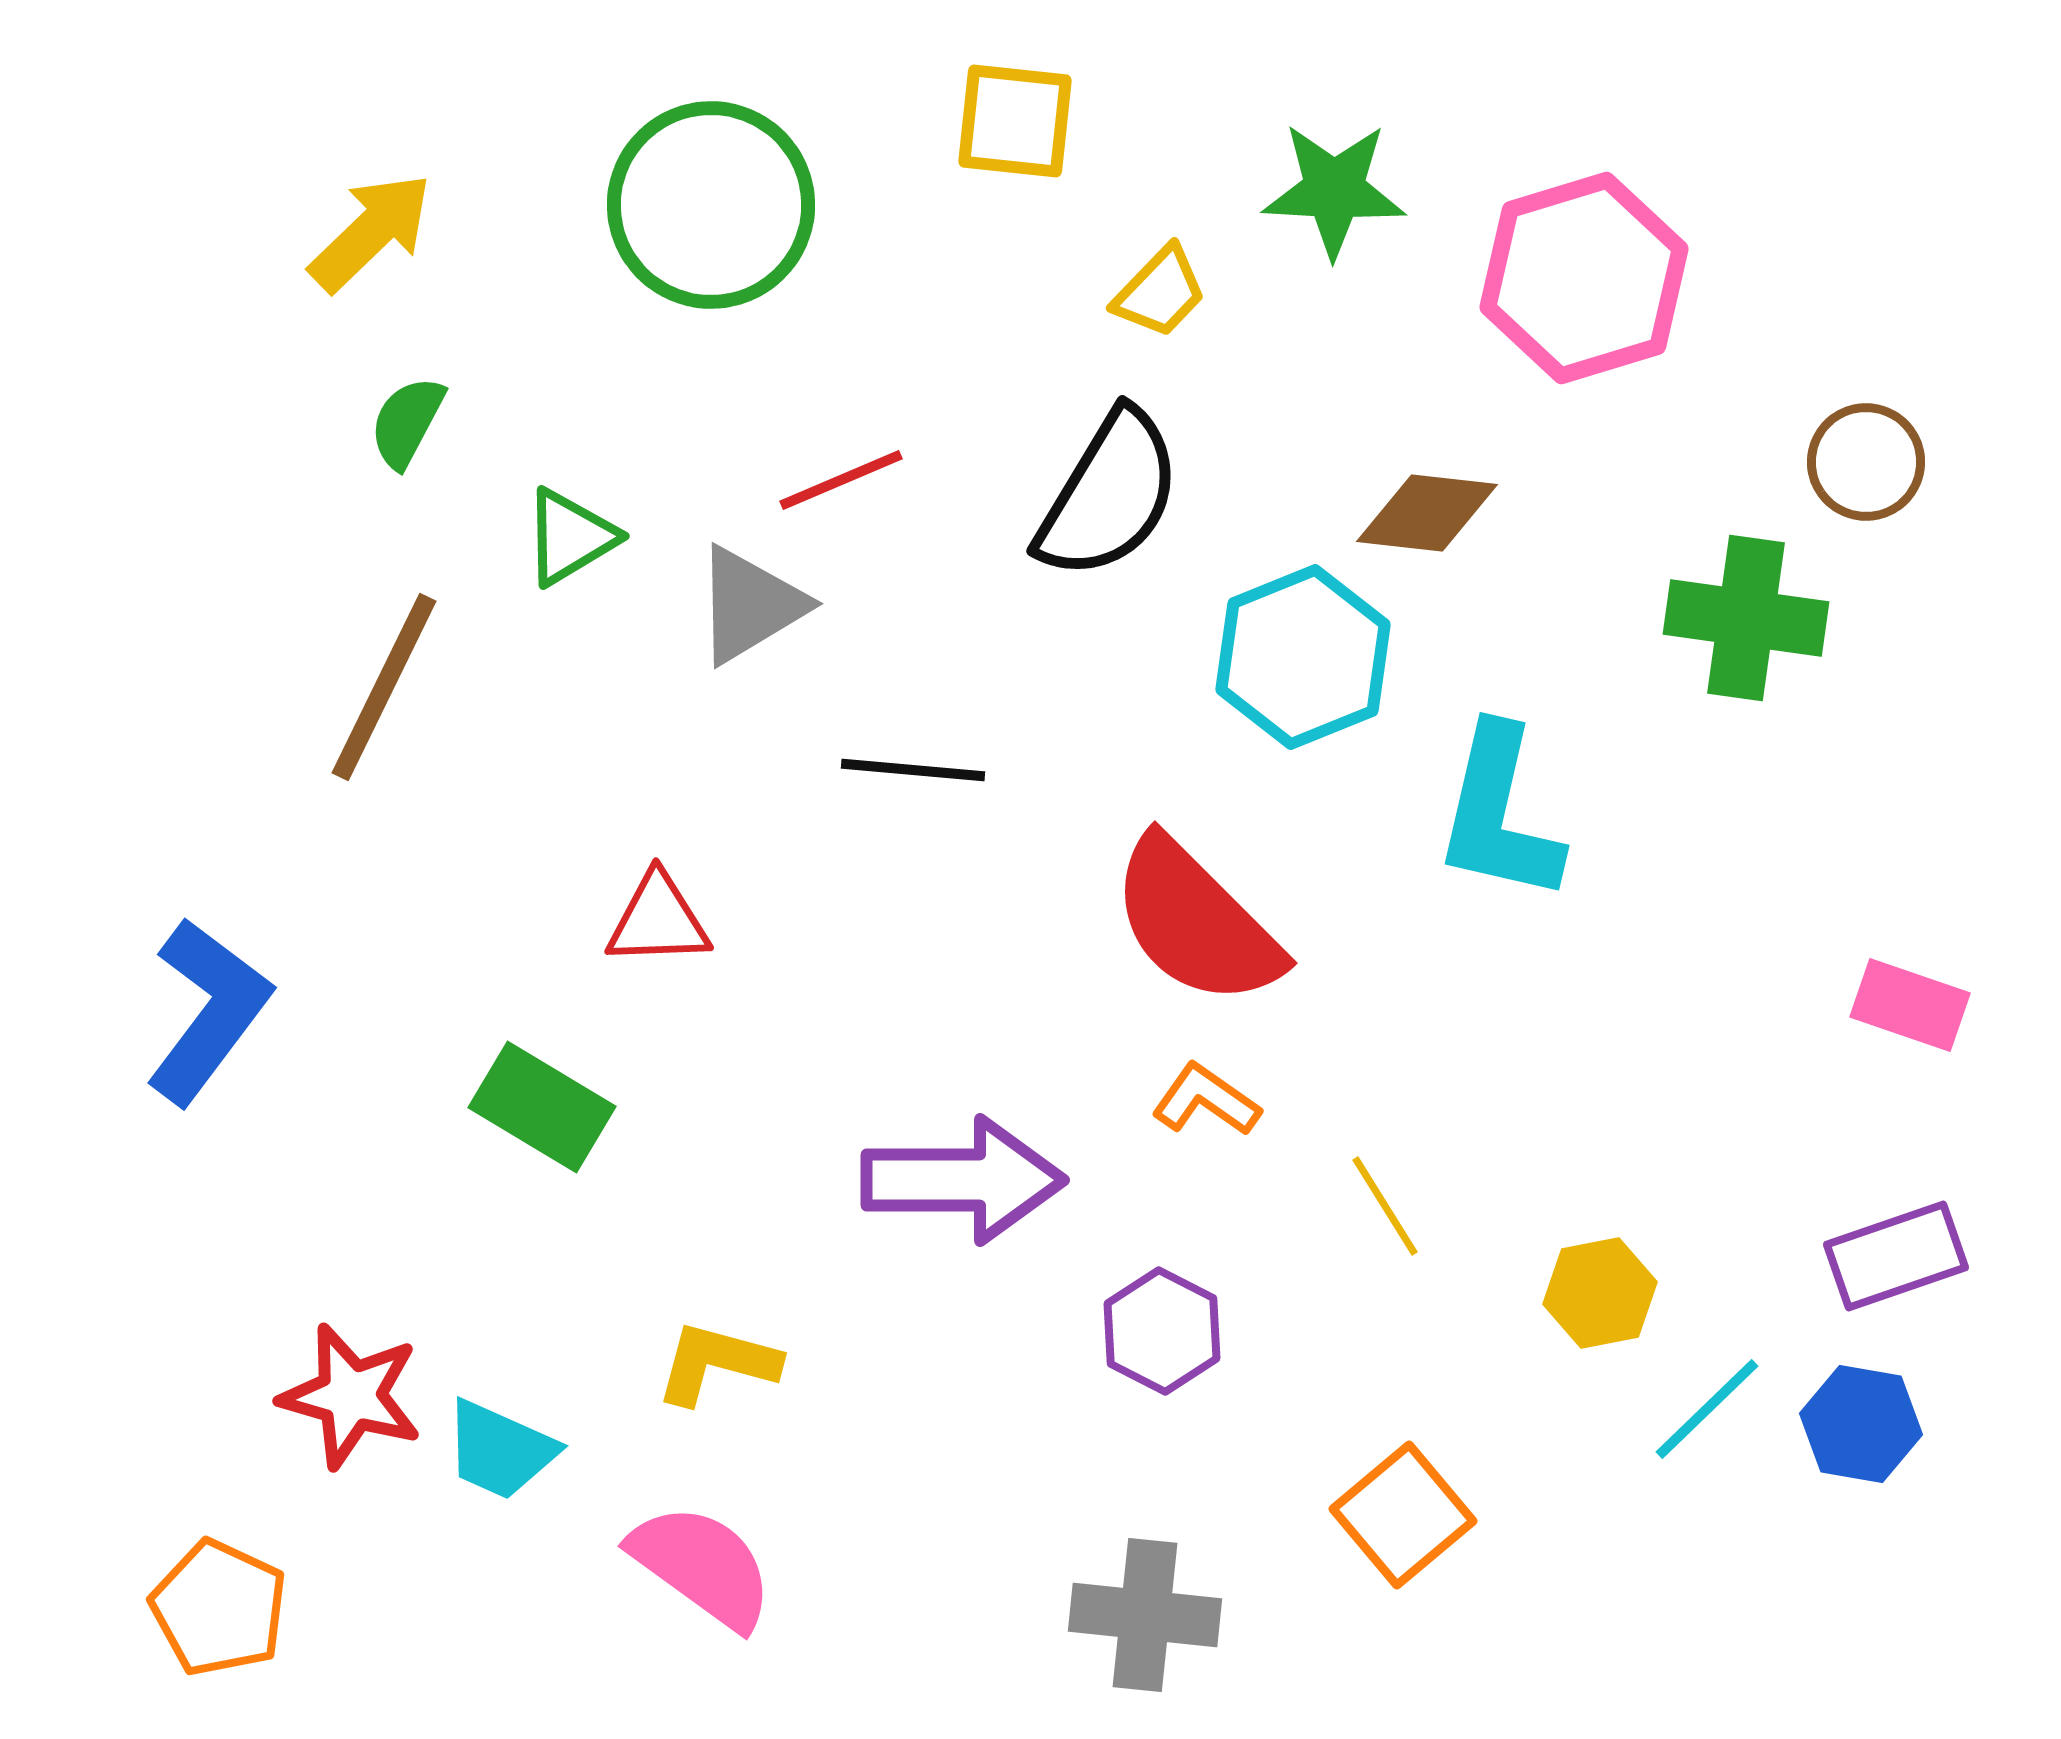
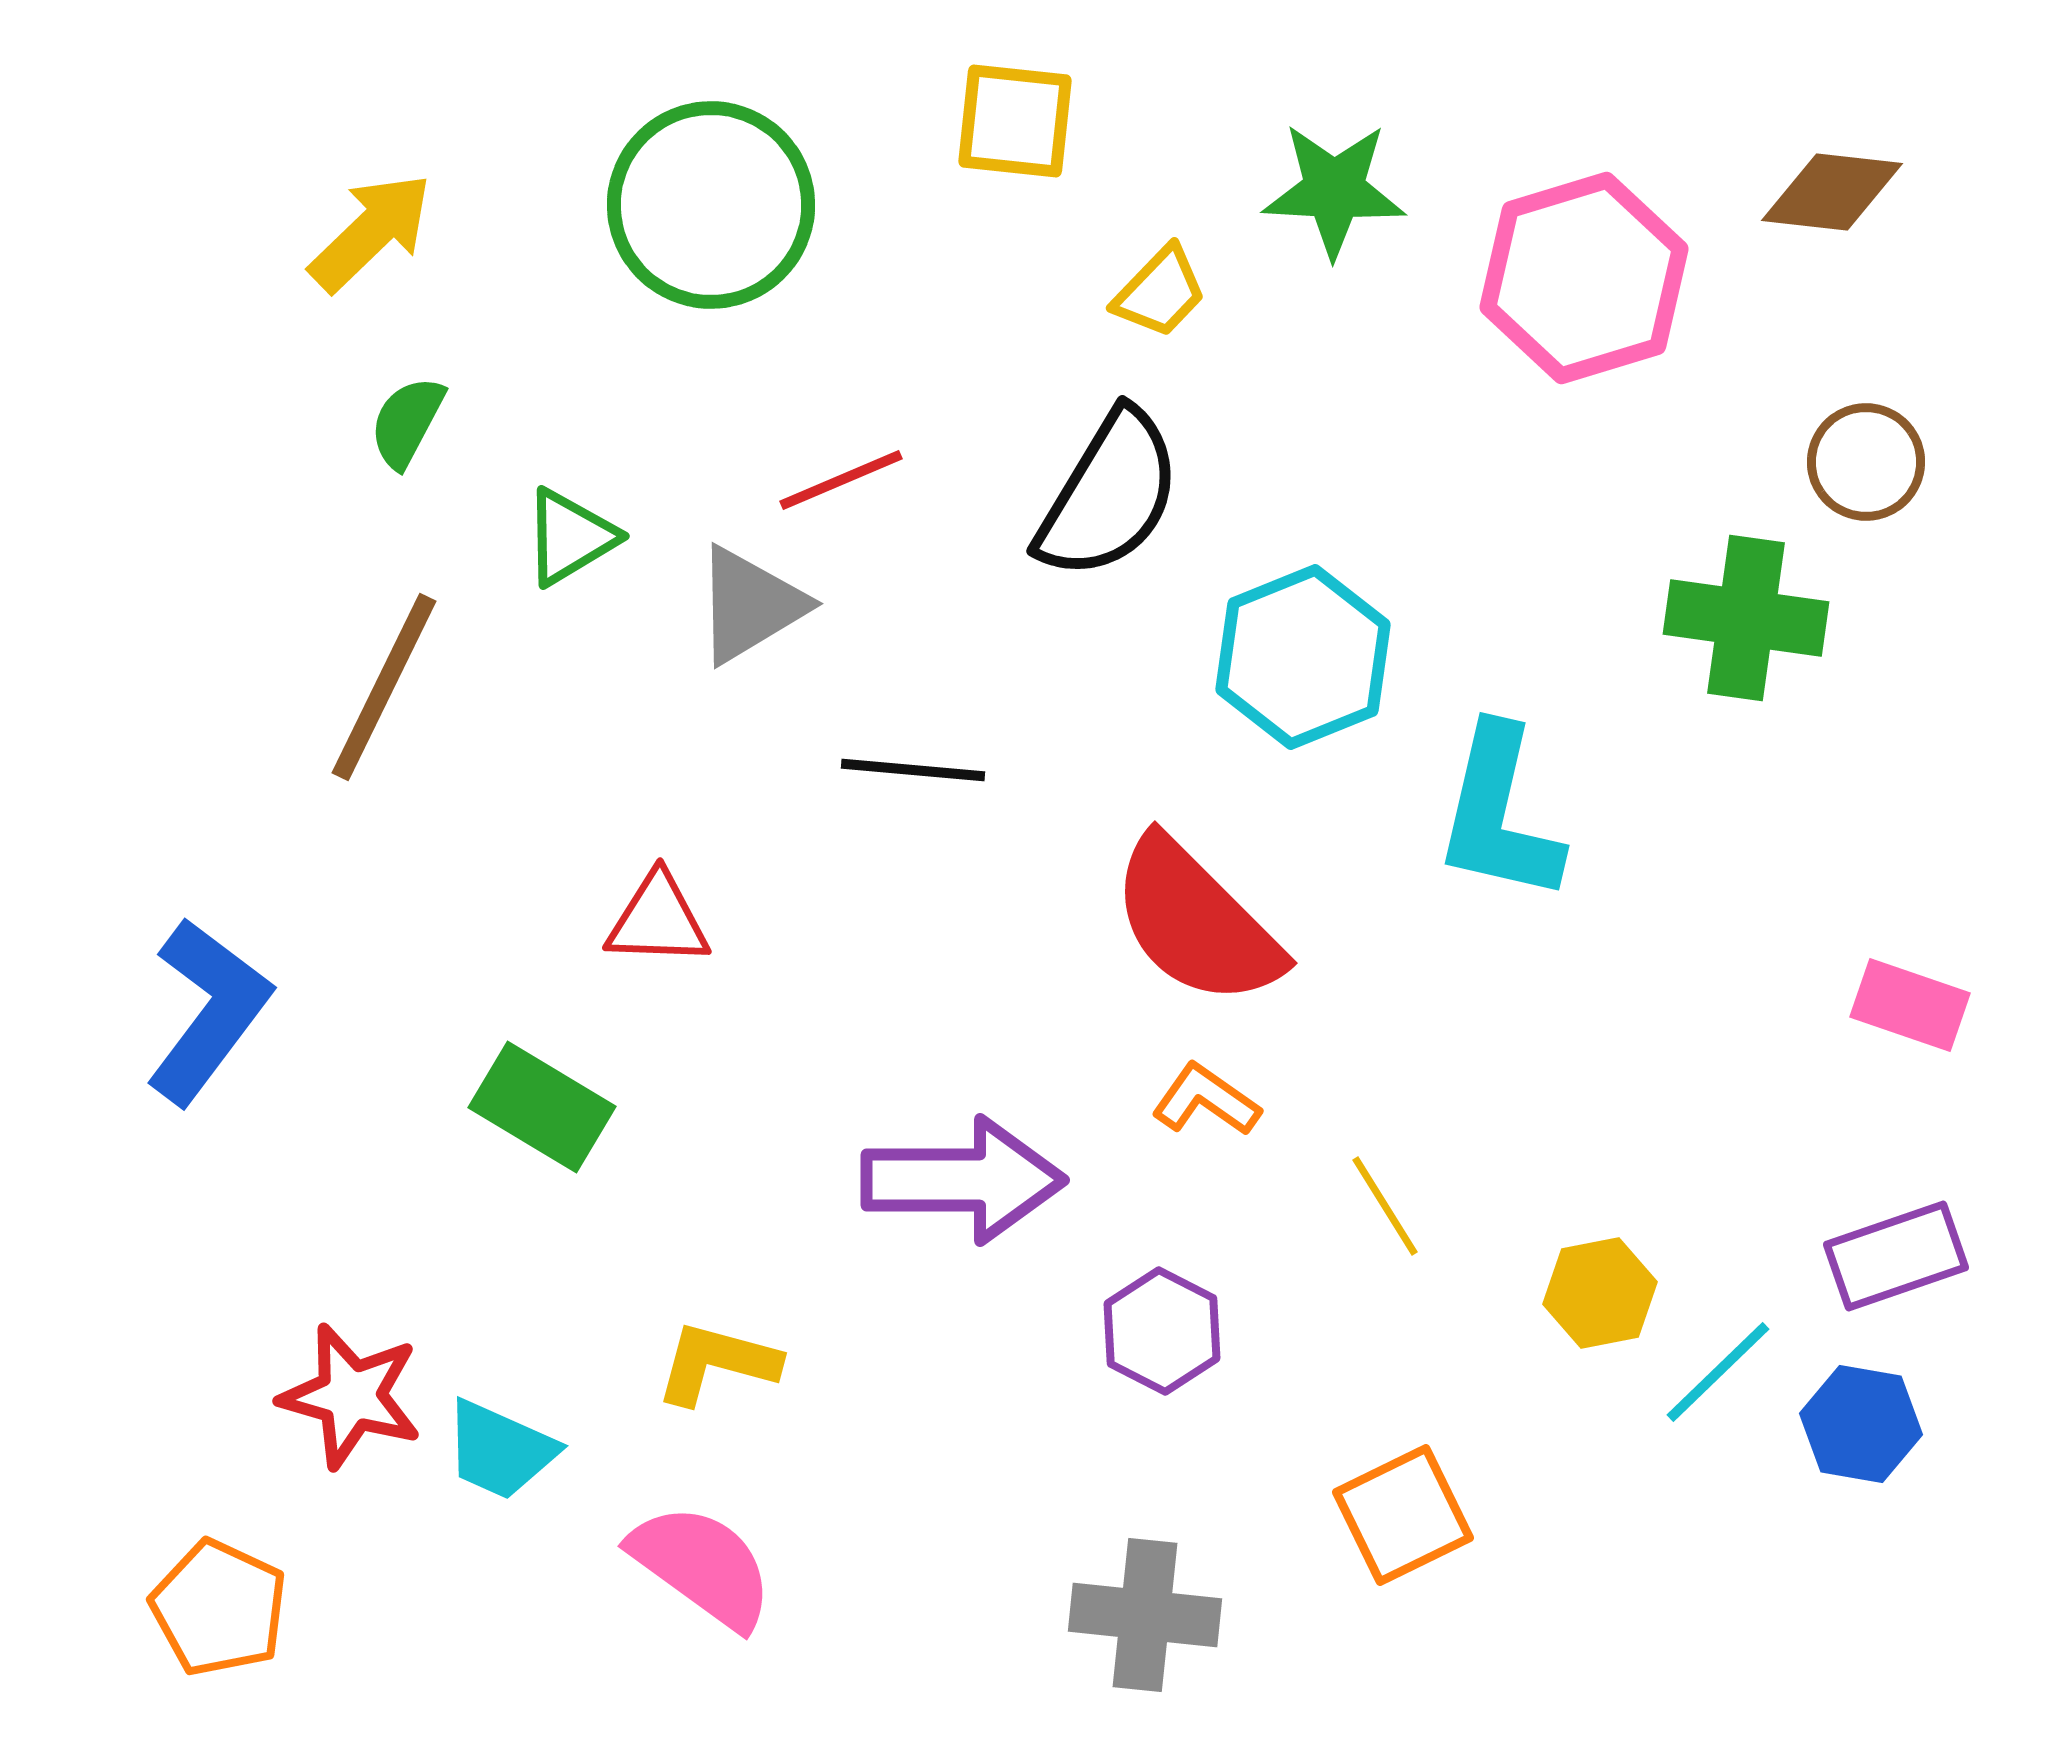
brown diamond: moved 405 px right, 321 px up
red triangle: rotated 4 degrees clockwise
cyan line: moved 11 px right, 37 px up
orange square: rotated 14 degrees clockwise
